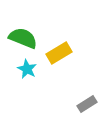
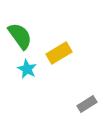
green semicircle: moved 3 px left, 2 px up; rotated 32 degrees clockwise
